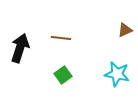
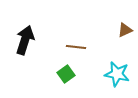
brown line: moved 15 px right, 9 px down
black arrow: moved 5 px right, 8 px up
green square: moved 3 px right, 1 px up
